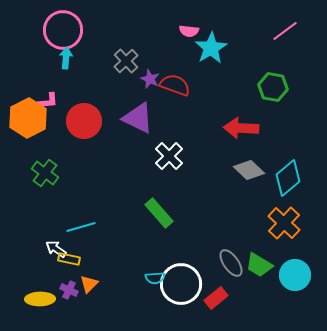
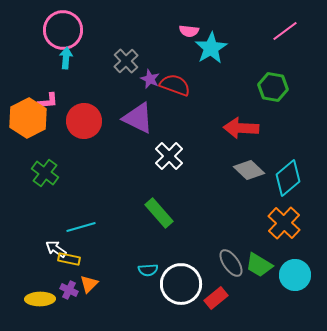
cyan semicircle: moved 7 px left, 8 px up
